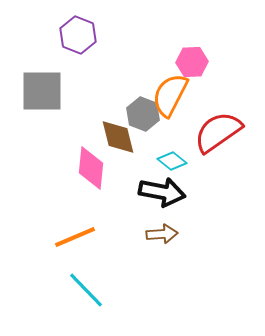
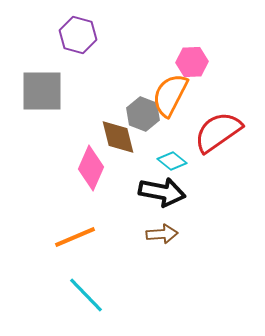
purple hexagon: rotated 6 degrees counterclockwise
pink diamond: rotated 18 degrees clockwise
cyan line: moved 5 px down
